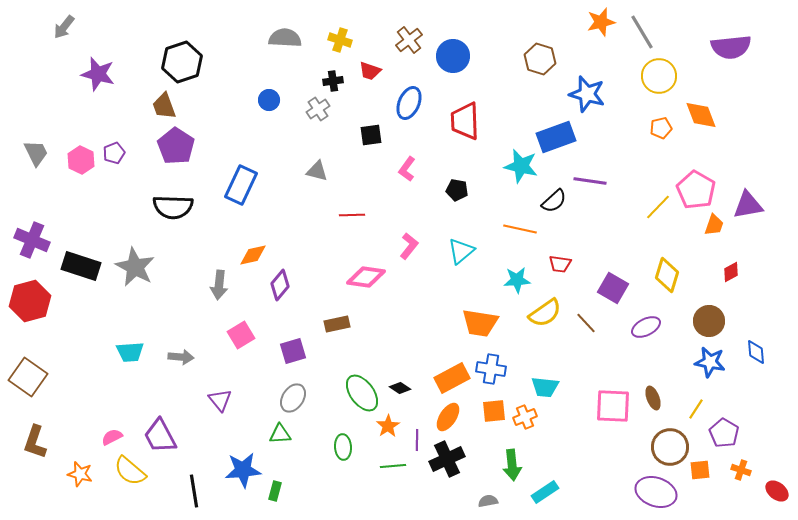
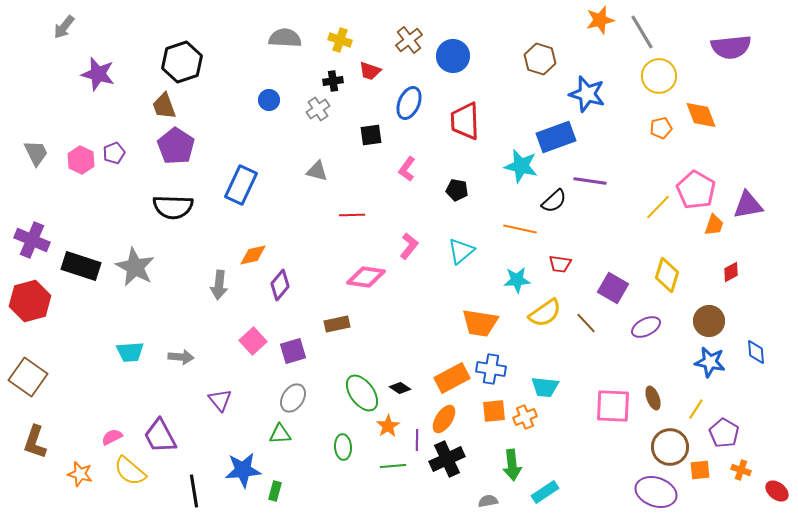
orange star at (601, 22): moved 1 px left, 2 px up
pink square at (241, 335): moved 12 px right, 6 px down; rotated 12 degrees counterclockwise
orange ellipse at (448, 417): moved 4 px left, 2 px down
